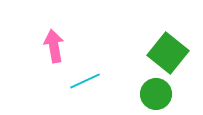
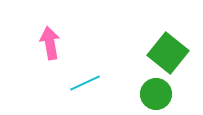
pink arrow: moved 4 px left, 3 px up
cyan line: moved 2 px down
